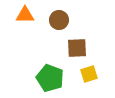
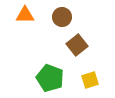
brown circle: moved 3 px right, 3 px up
brown square: moved 3 px up; rotated 35 degrees counterclockwise
yellow square: moved 1 px right, 6 px down
